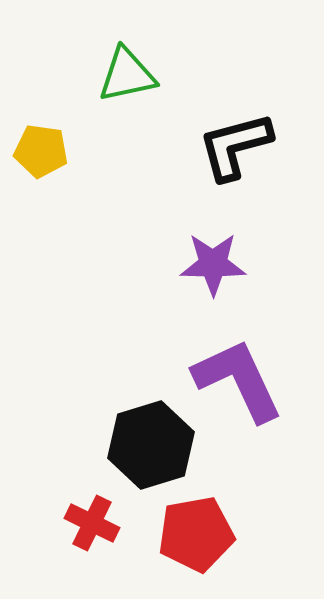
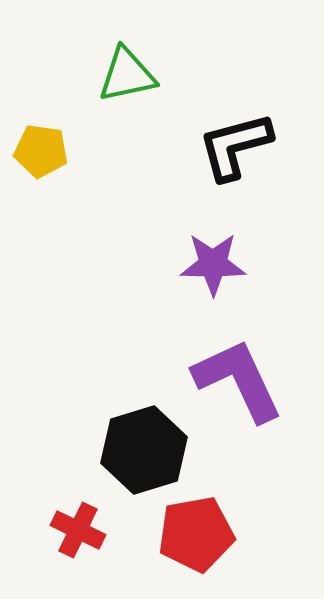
black hexagon: moved 7 px left, 5 px down
red cross: moved 14 px left, 7 px down
